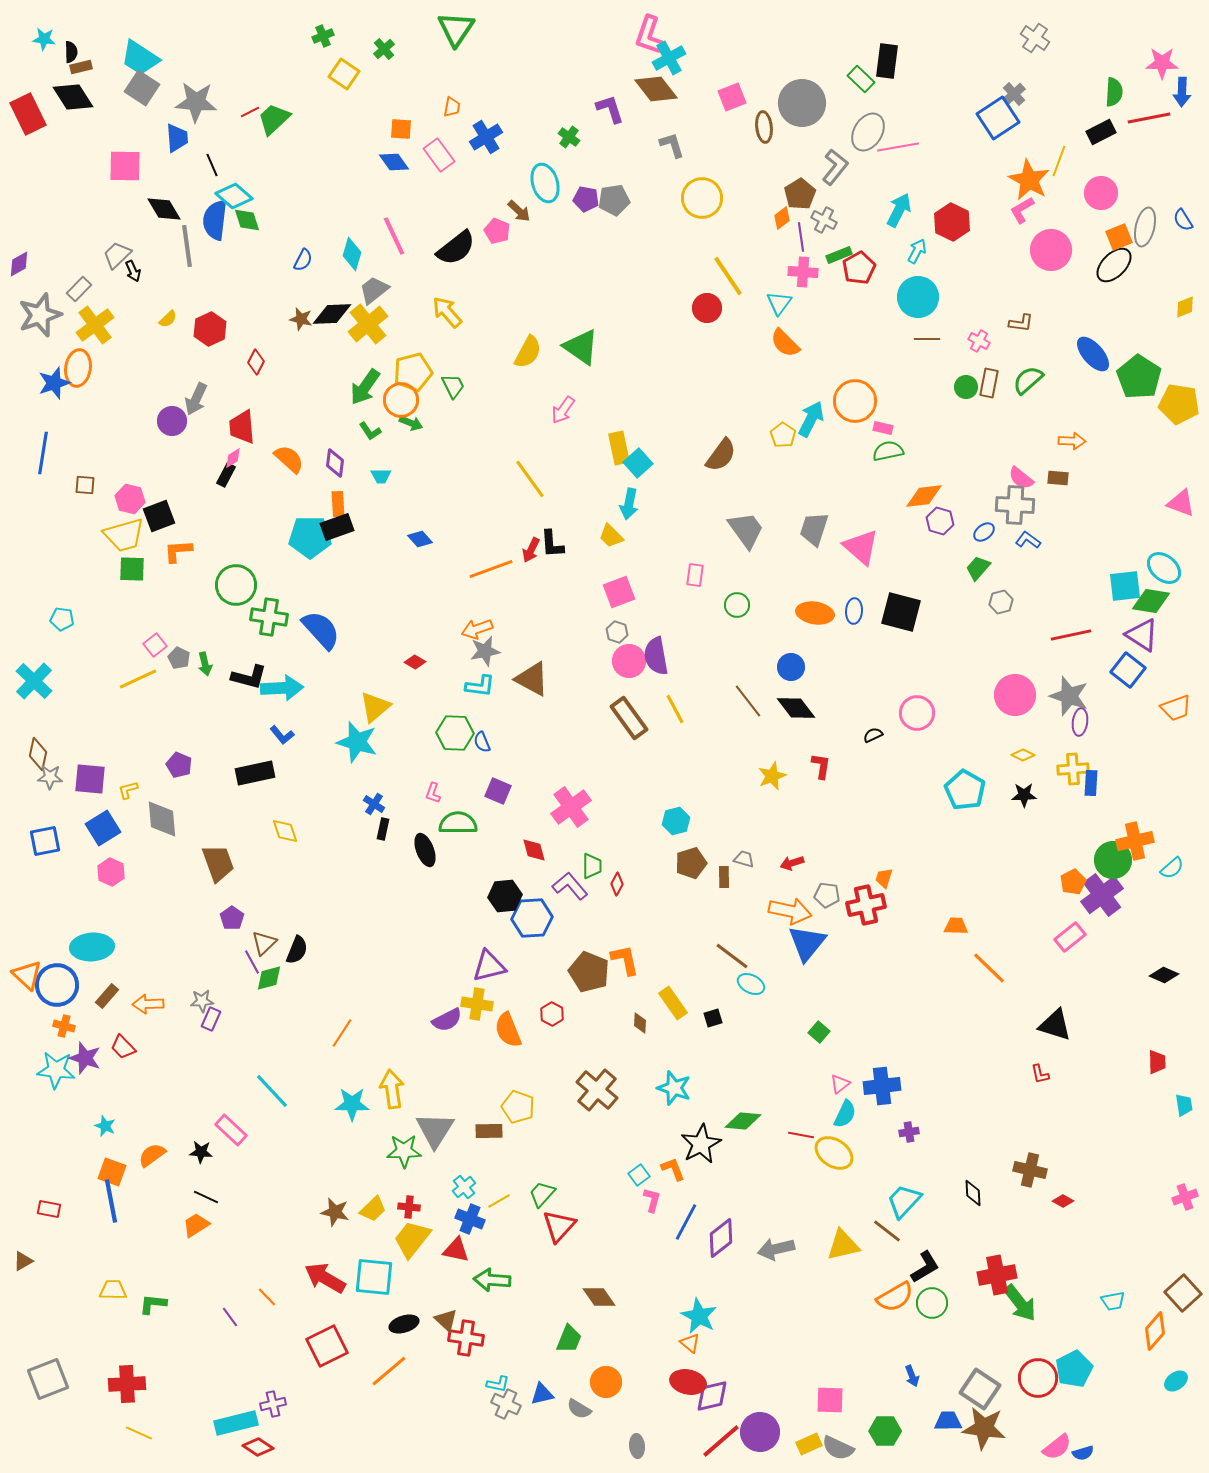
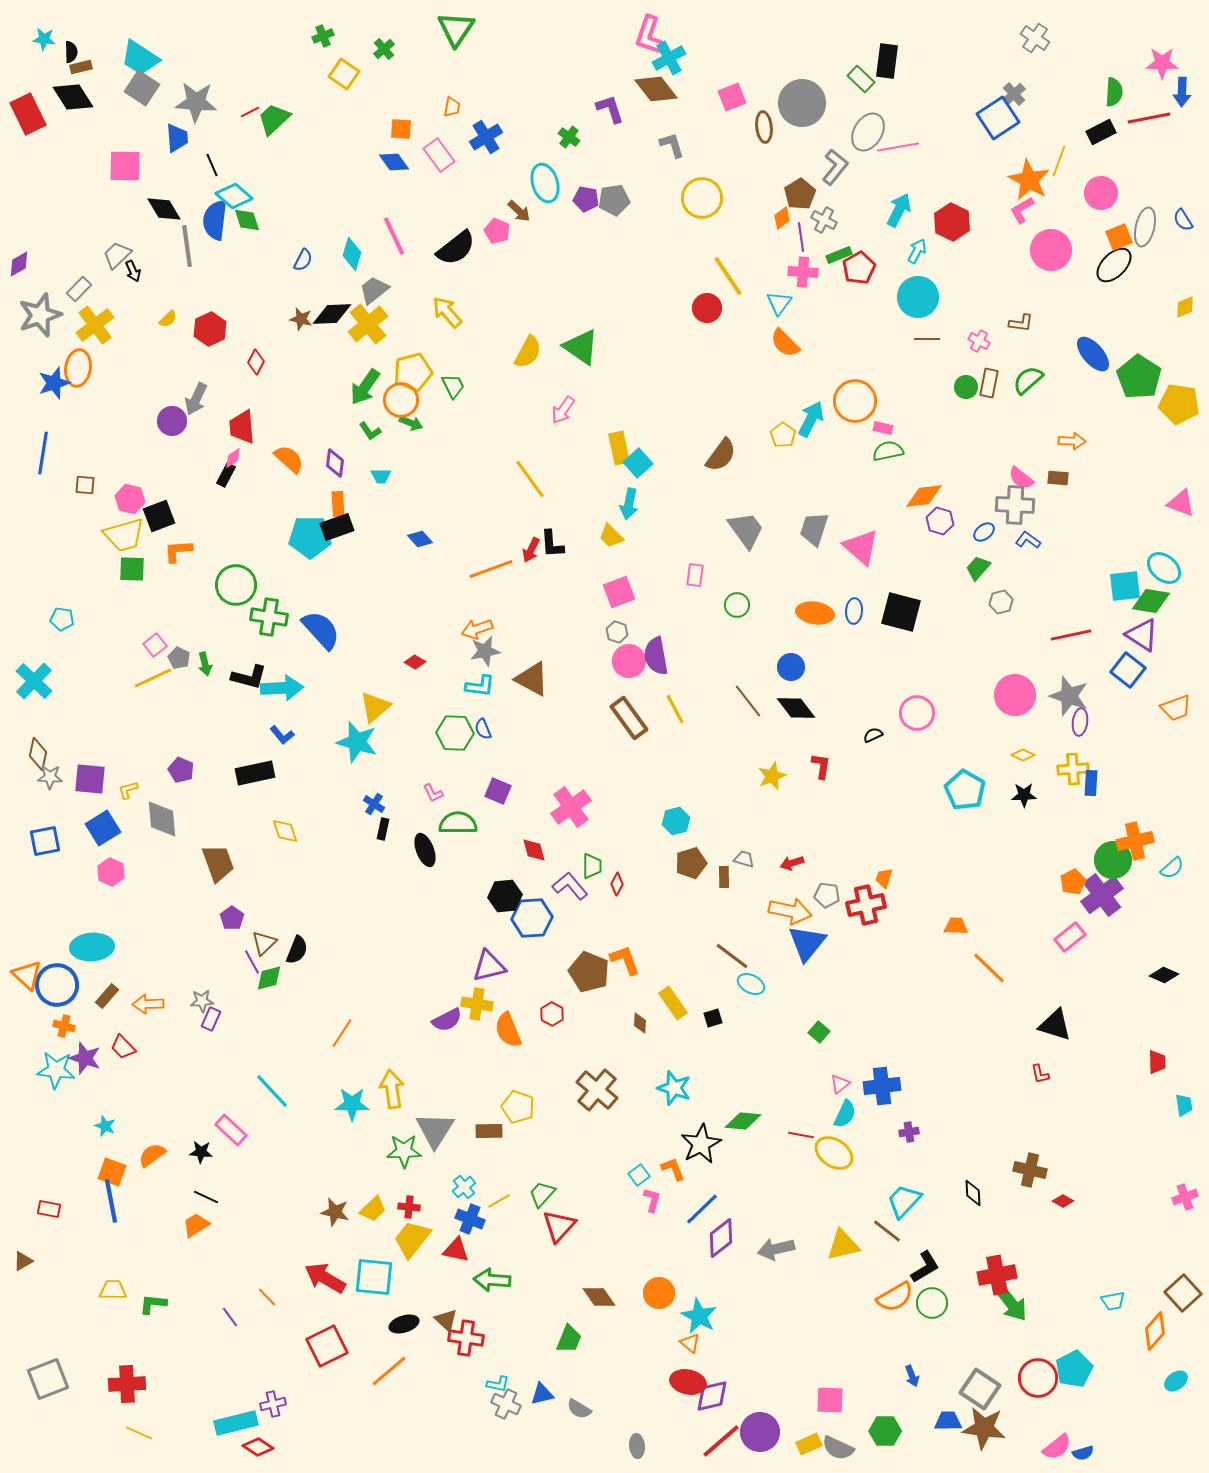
yellow line at (138, 679): moved 15 px right, 1 px up
blue semicircle at (482, 742): moved 1 px right, 13 px up
purple pentagon at (179, 765): moved 2 px right, 5 px down
pink L-shape at (433, 793): rotated 45 degrees counterclockwise
orange L-shape at (625, 960): rotated 8 degrees counterclockwise
blue line at (686, 1222): moved 16 px right, 13 px up; rotated 18 degrees clockwise
green arrow at (1020, 1303): moved 9 px left
orange circle at (606, 1382): moved 53 px right, 89 px up
